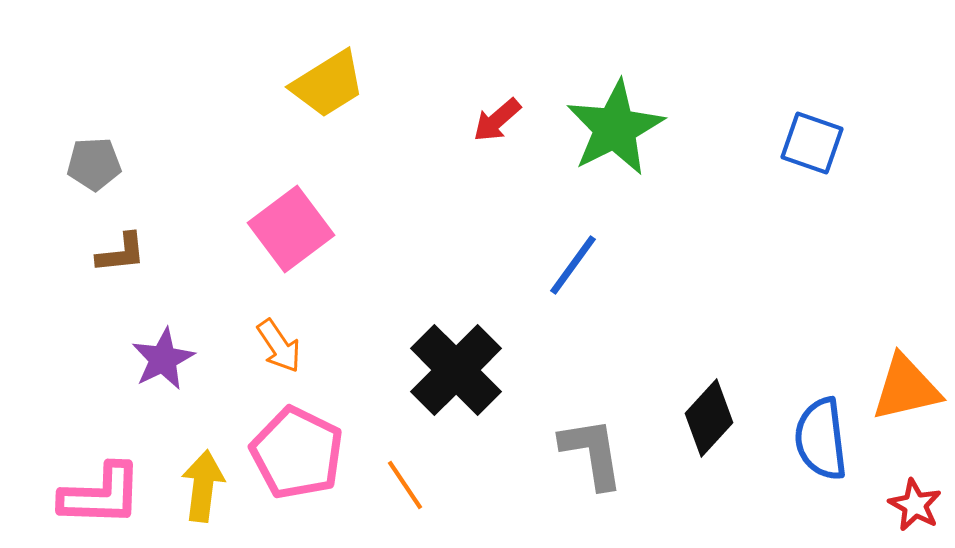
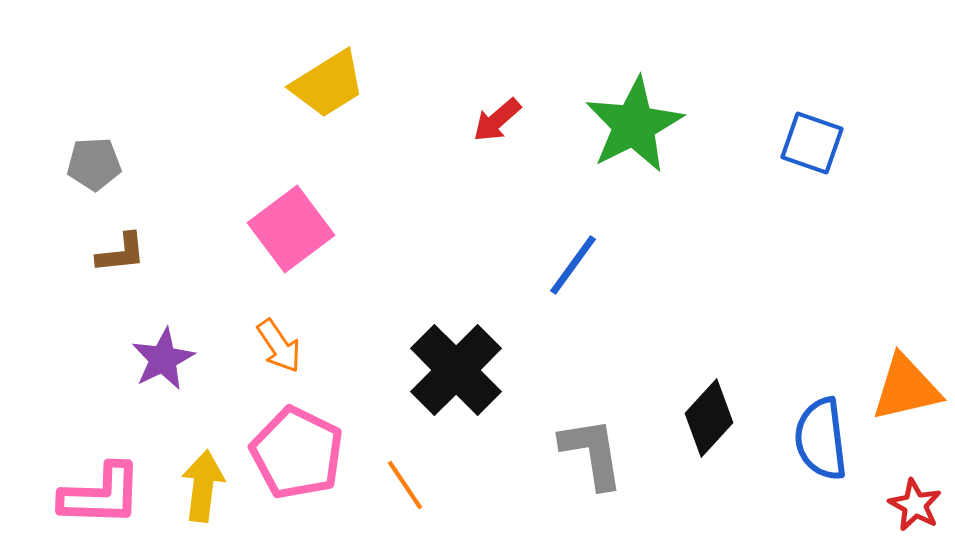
green star: moved 19 px right, 3 px up
